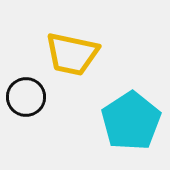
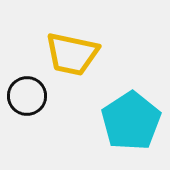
black circle: moved 1 px right, 1 px up
